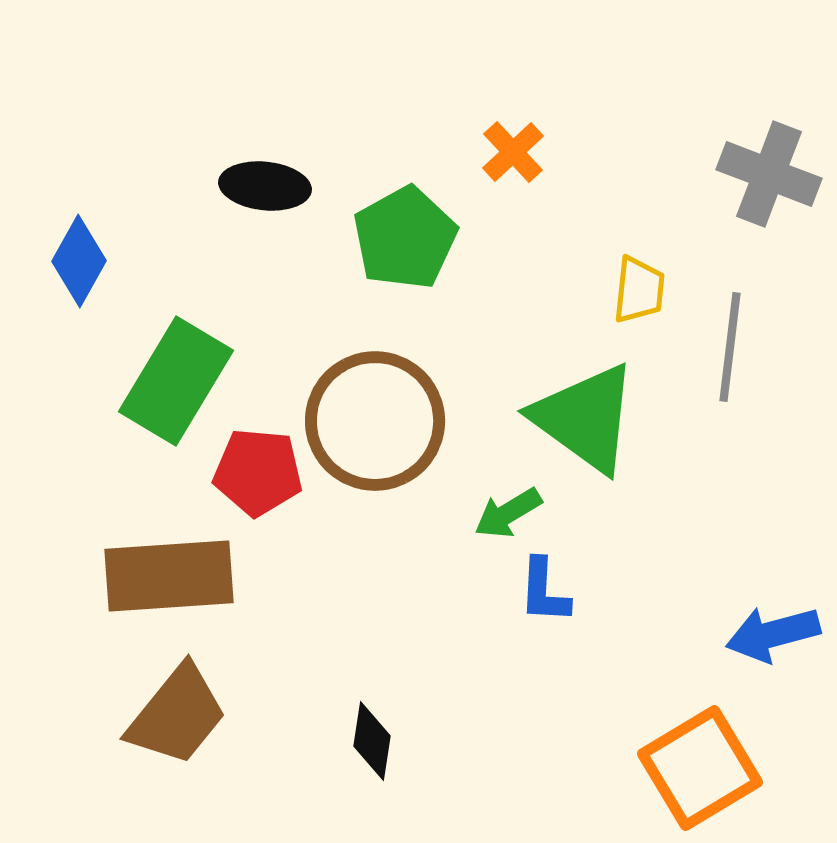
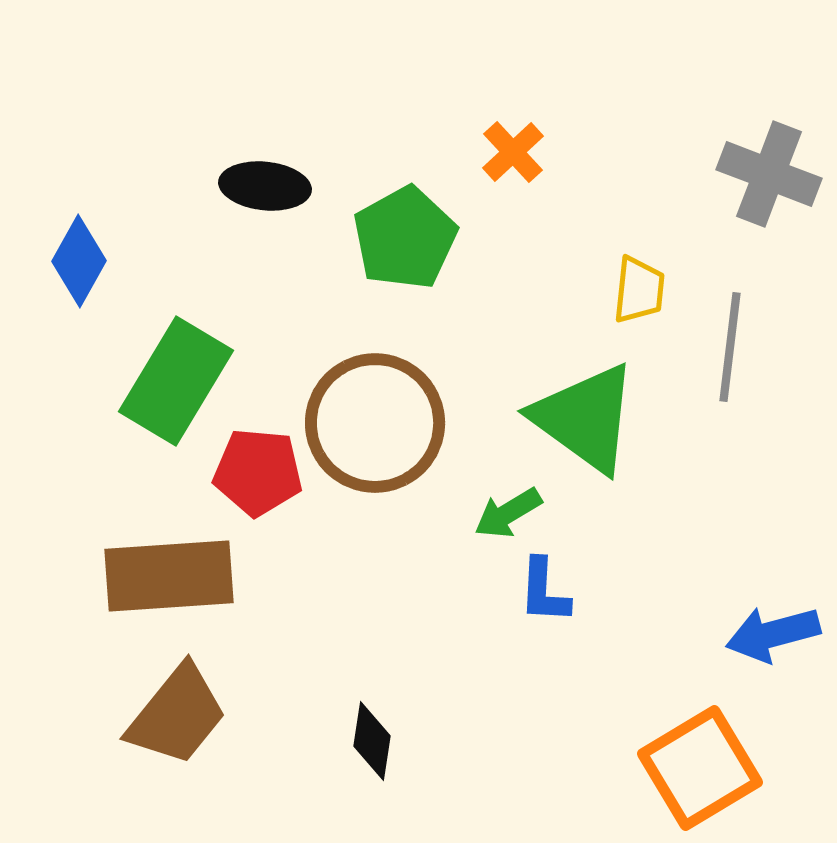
brown circle: moved 2 px down
